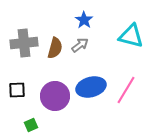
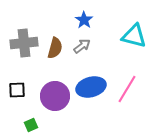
cyan triangle: moved 3 px right
gray arrow: moved 2 px right, 1 px down
pink line: moved 1 px right, 1 px up
